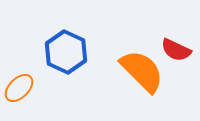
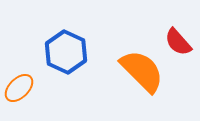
red semicircle: moved 2 px right, 8 px up; rotated 24 degrees clockwise
